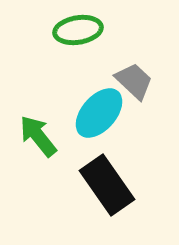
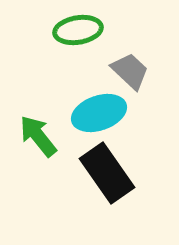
gray trapezoid: moved 4 px left, 10 px up
cyan ellipse: rotated 30 degrees clockwise
black rectangle: moved 12 px up
